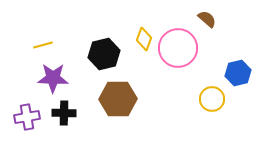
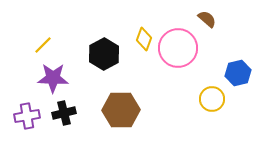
yellow line: rotated 30 degrees counterclockwise
black hexagon: rotated 16 degrees counterclockwise
brown hexagon: moved 3 px right, 11 px down
black cross: rotated 15 degrees counterclockwise
purple cross: moved 1 px up
